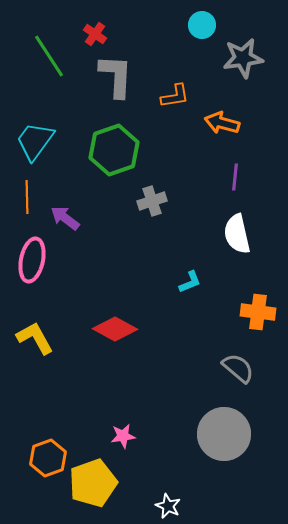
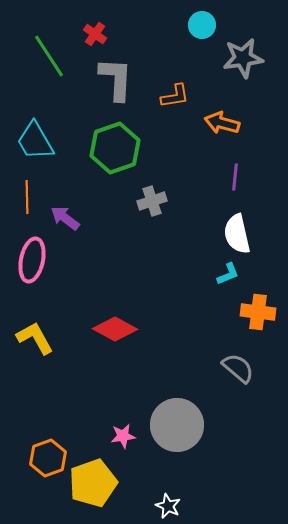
gray L-shape: moved 3 px down
cyan trapezoid: rotated 66 degrees counterclockwise
green hexagon: moved 1 px right, 2 px up
cyan L-shape: moved 38 px right, 8 px up
gray circle: moved 47 px left, 9 px up
